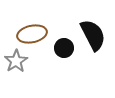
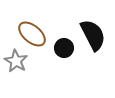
brown ellipse: rotated 52 degrees clockwise
gray star: rotated 10 degrees counterclockwise
